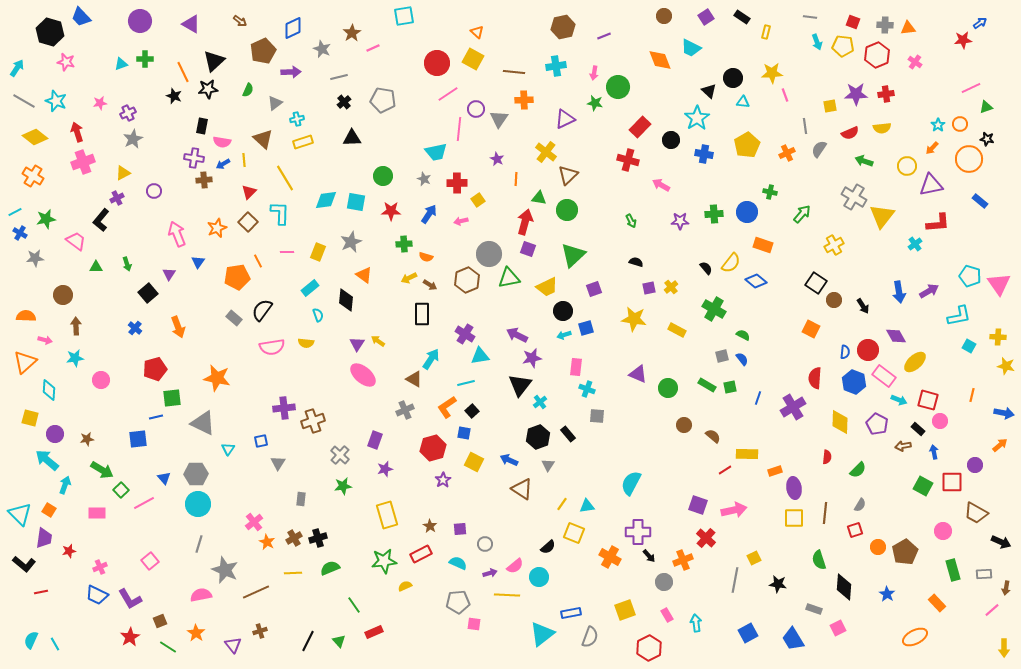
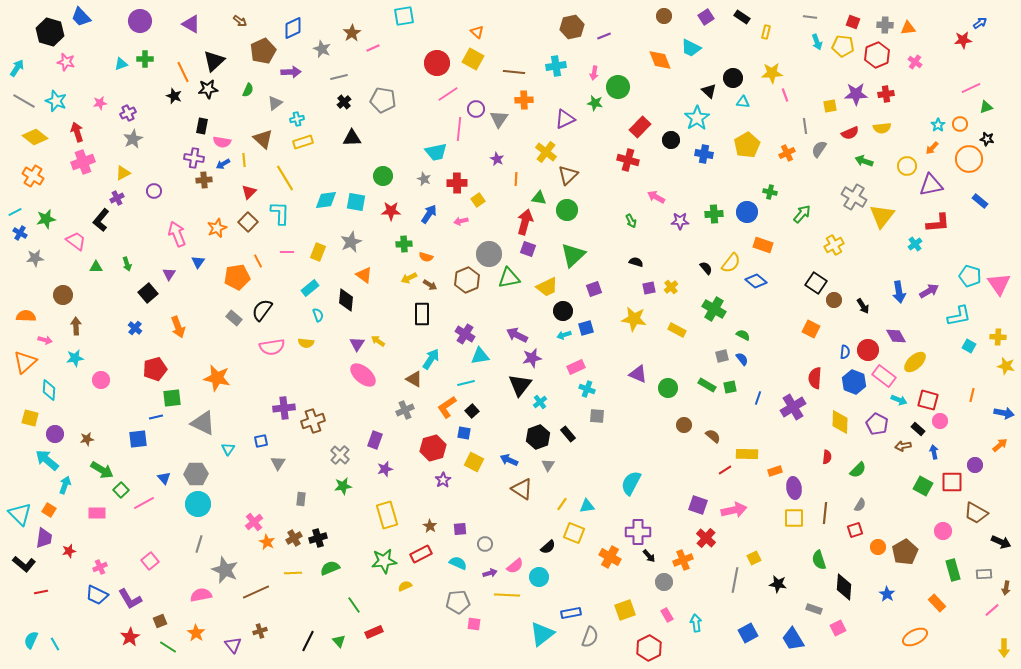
brown hexagon at (563, 27): moved 9 px right
pink arrow at (661, 185): moved 5 px left, 12 px down
pink rectangle at (576, 367): rotated 60 degrees clockwise
